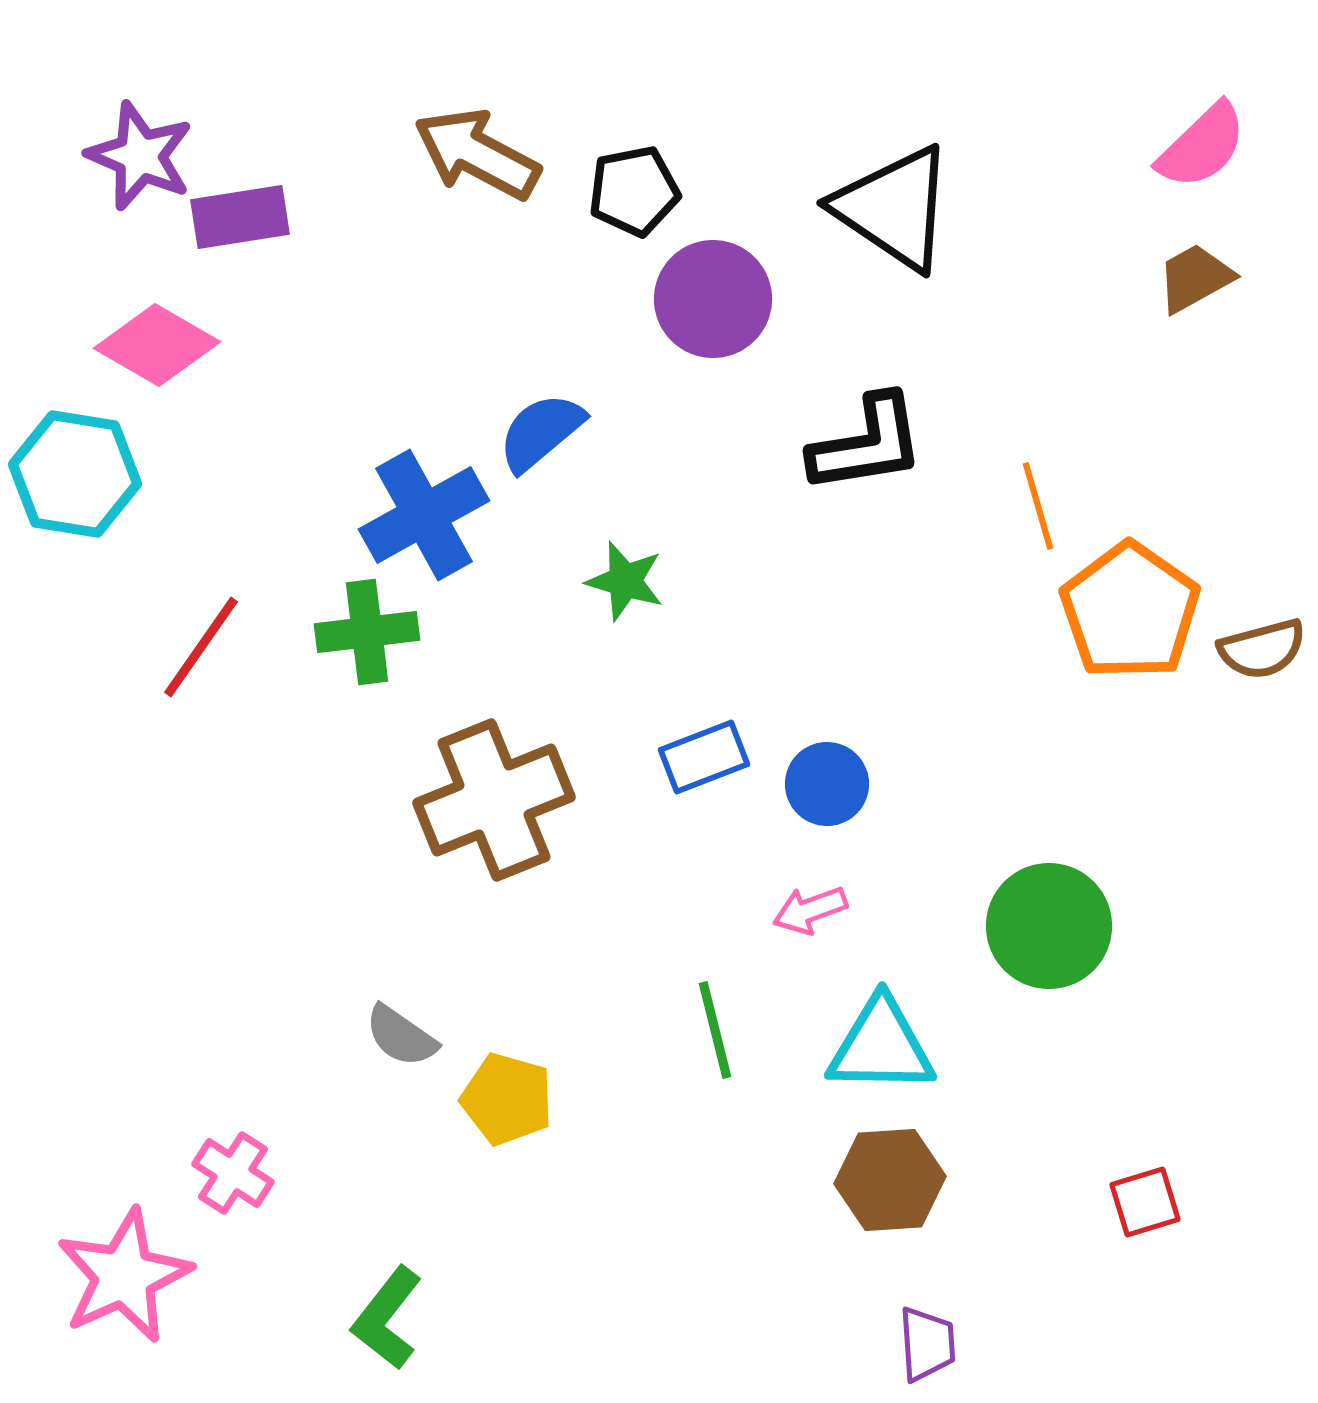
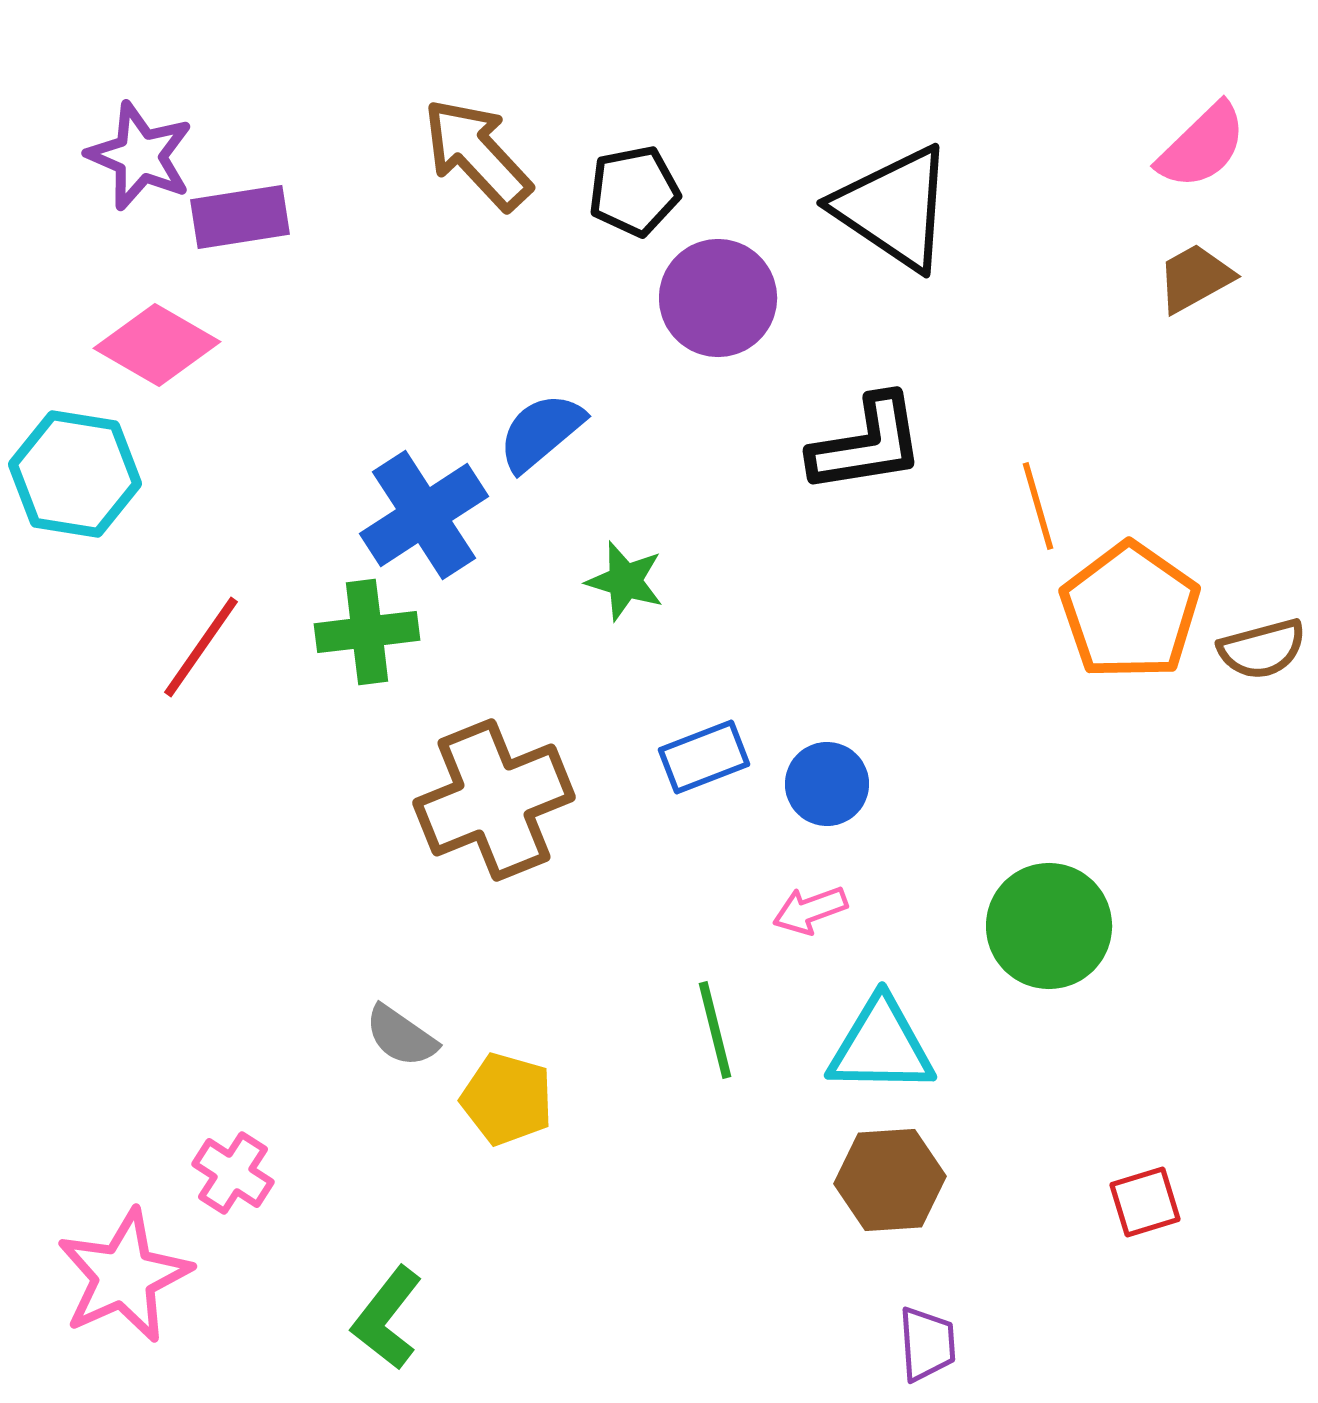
brown arrow: rotated 19 degrees clockwise
purple circle: moved 5 px right, 1 px up
blue cross: rotated 4 degrees counterclockwise
